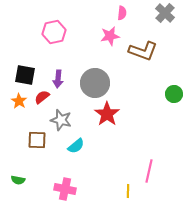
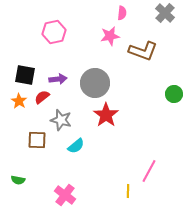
purple arrow: rotated 102 degrees counterclockwise
red star: moved 1 px left, 1 px down
pink line: rotated 15 degrees clockwise
pink cross: moved 6 px down; rotated 25 degrees clockwise
